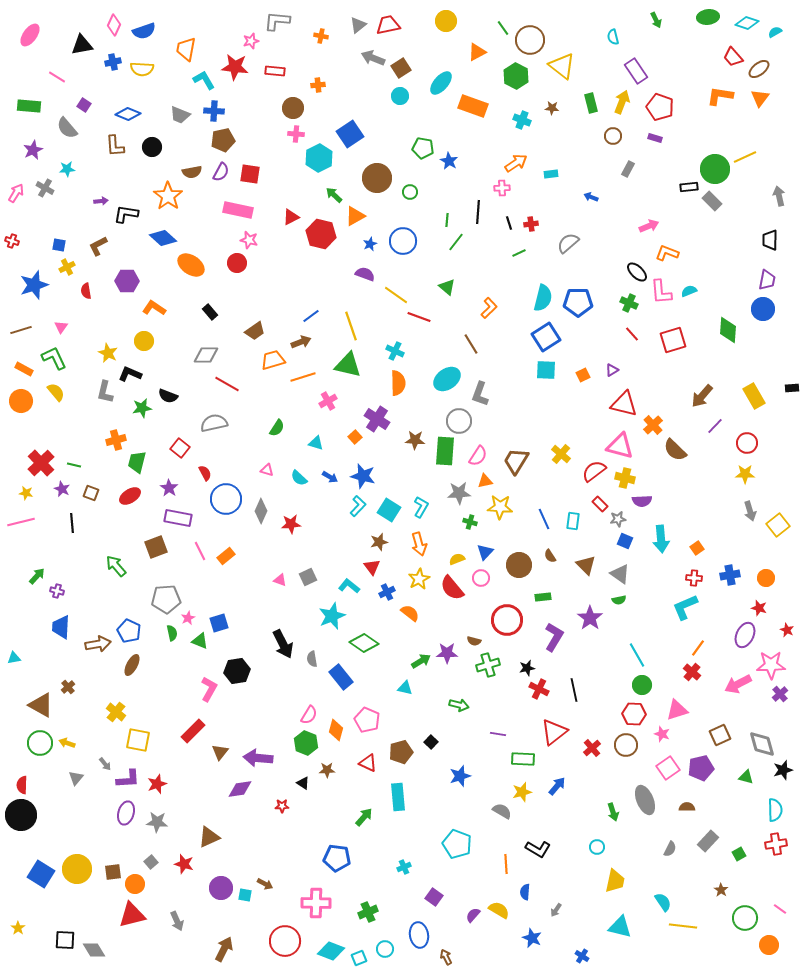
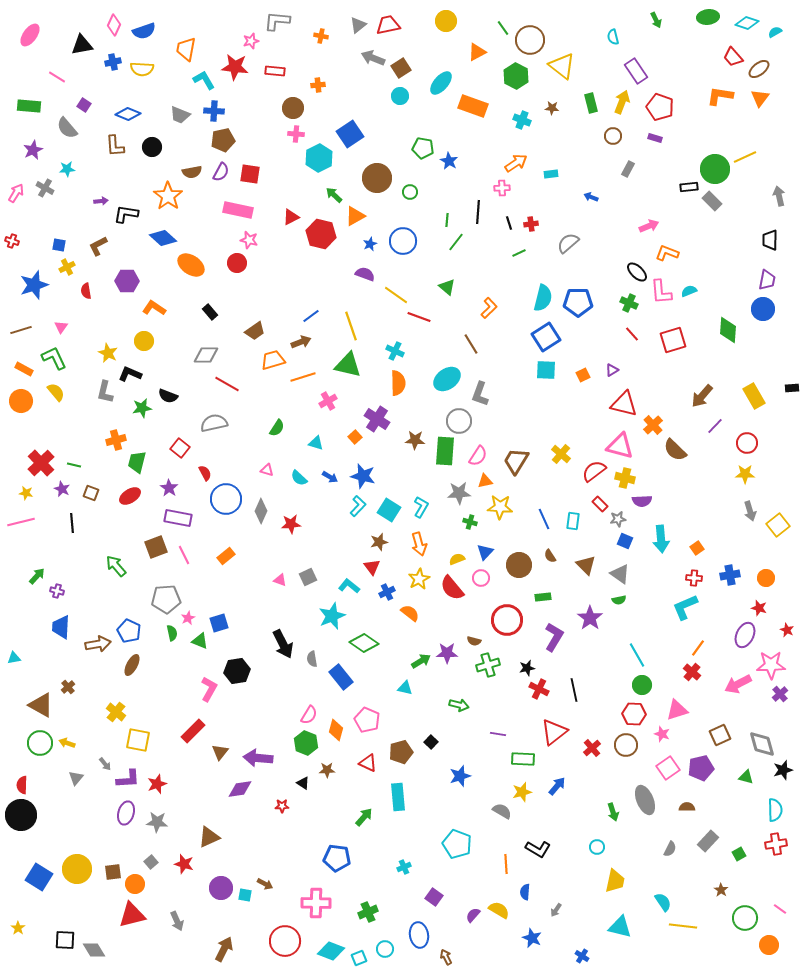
pink line at (200, 551): moved 16 px left, 4 px down
blue square at (41, 874): moved 2 px left, 3 px down
